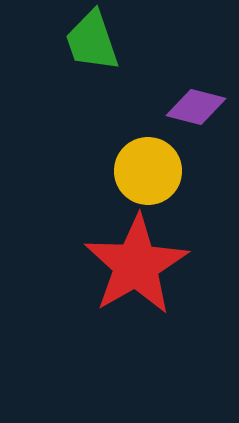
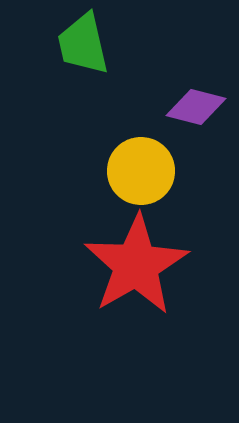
green trapezoid: moved 9 px left, 3 px down; rotated 6 degrees clockwise
yellow circle: moved 7 px left
